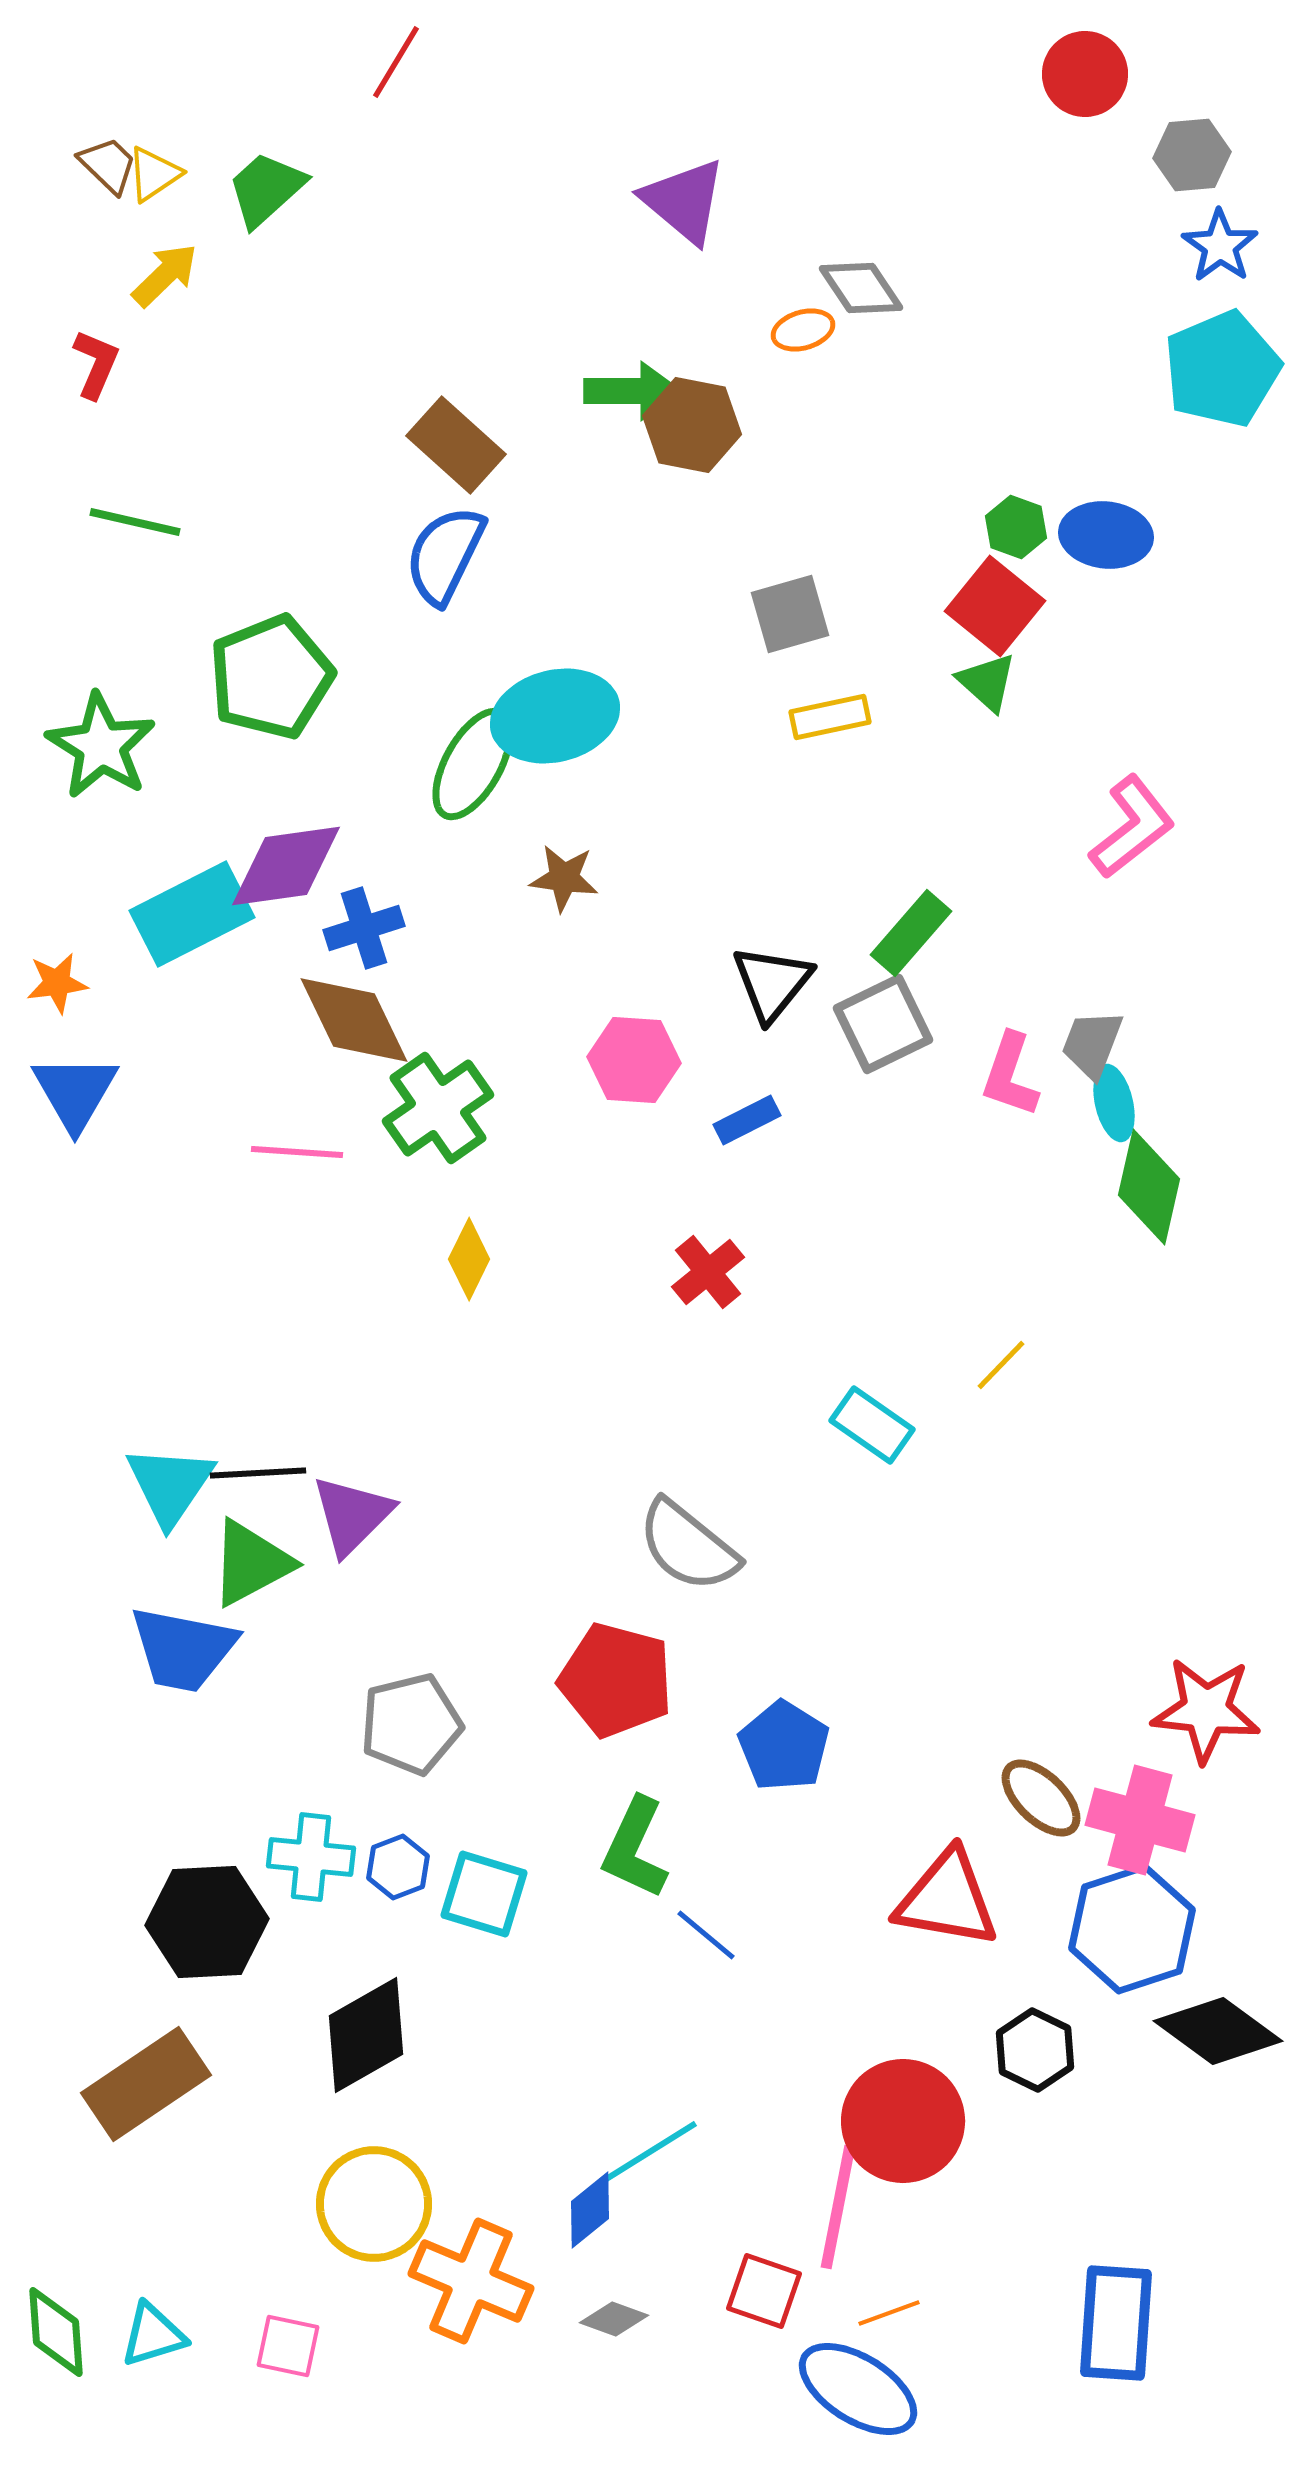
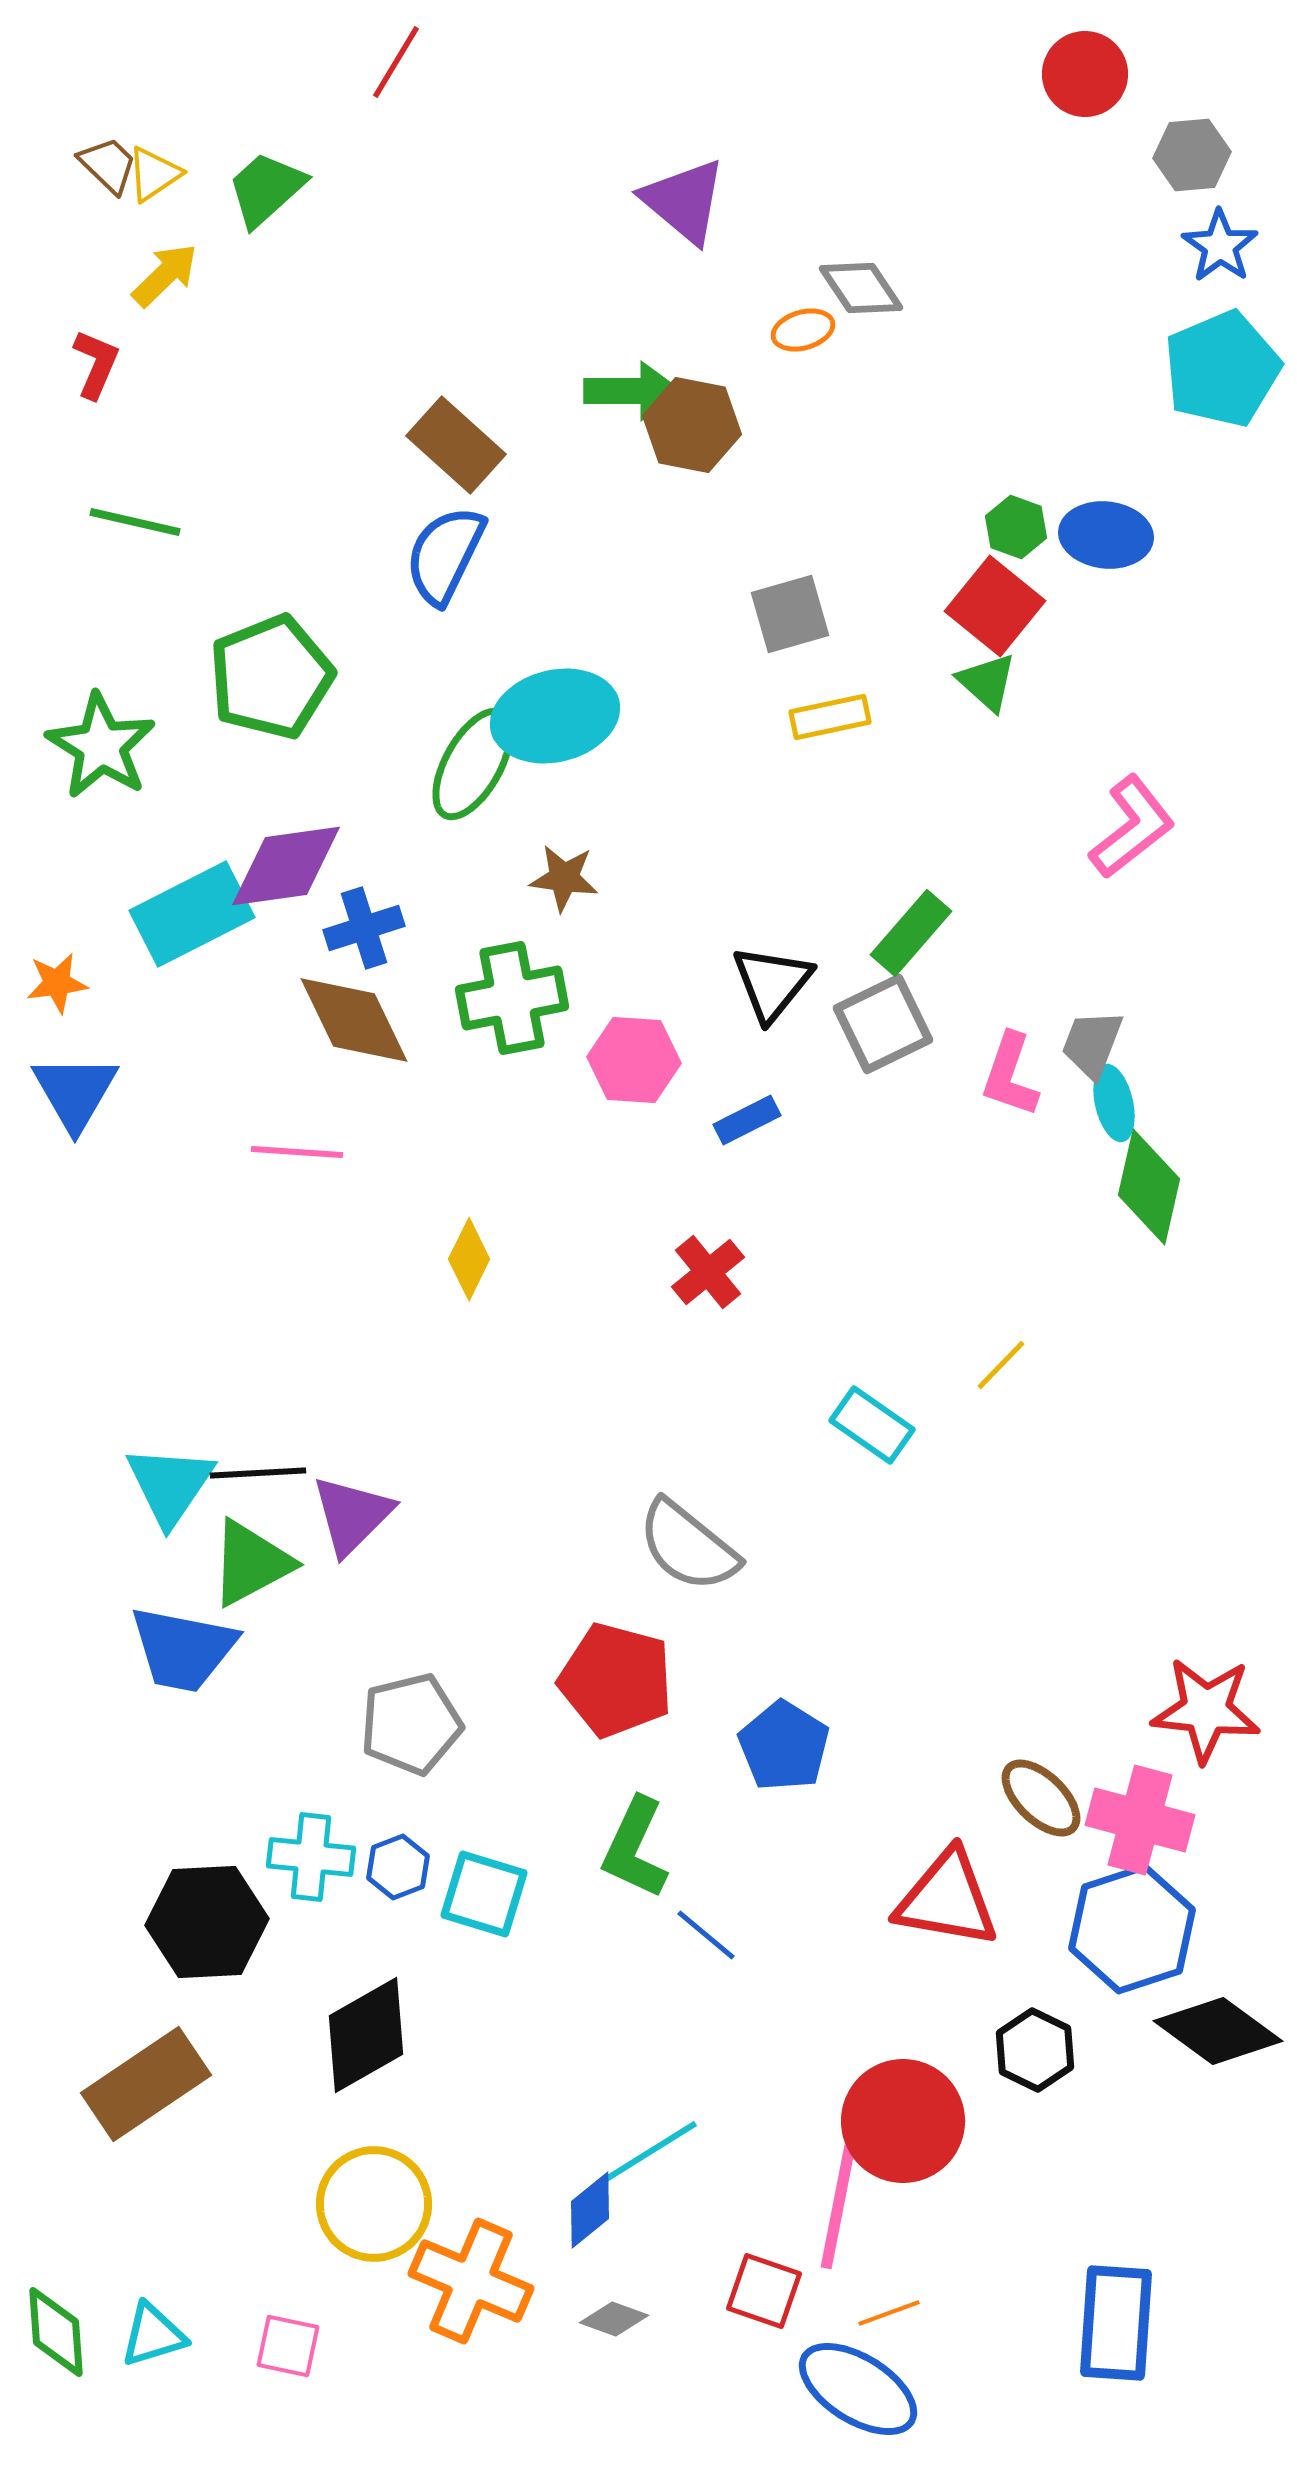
green cross at (438, 1108): moved 74 px right, 110 px up; rotated 24 degrees clockwise
